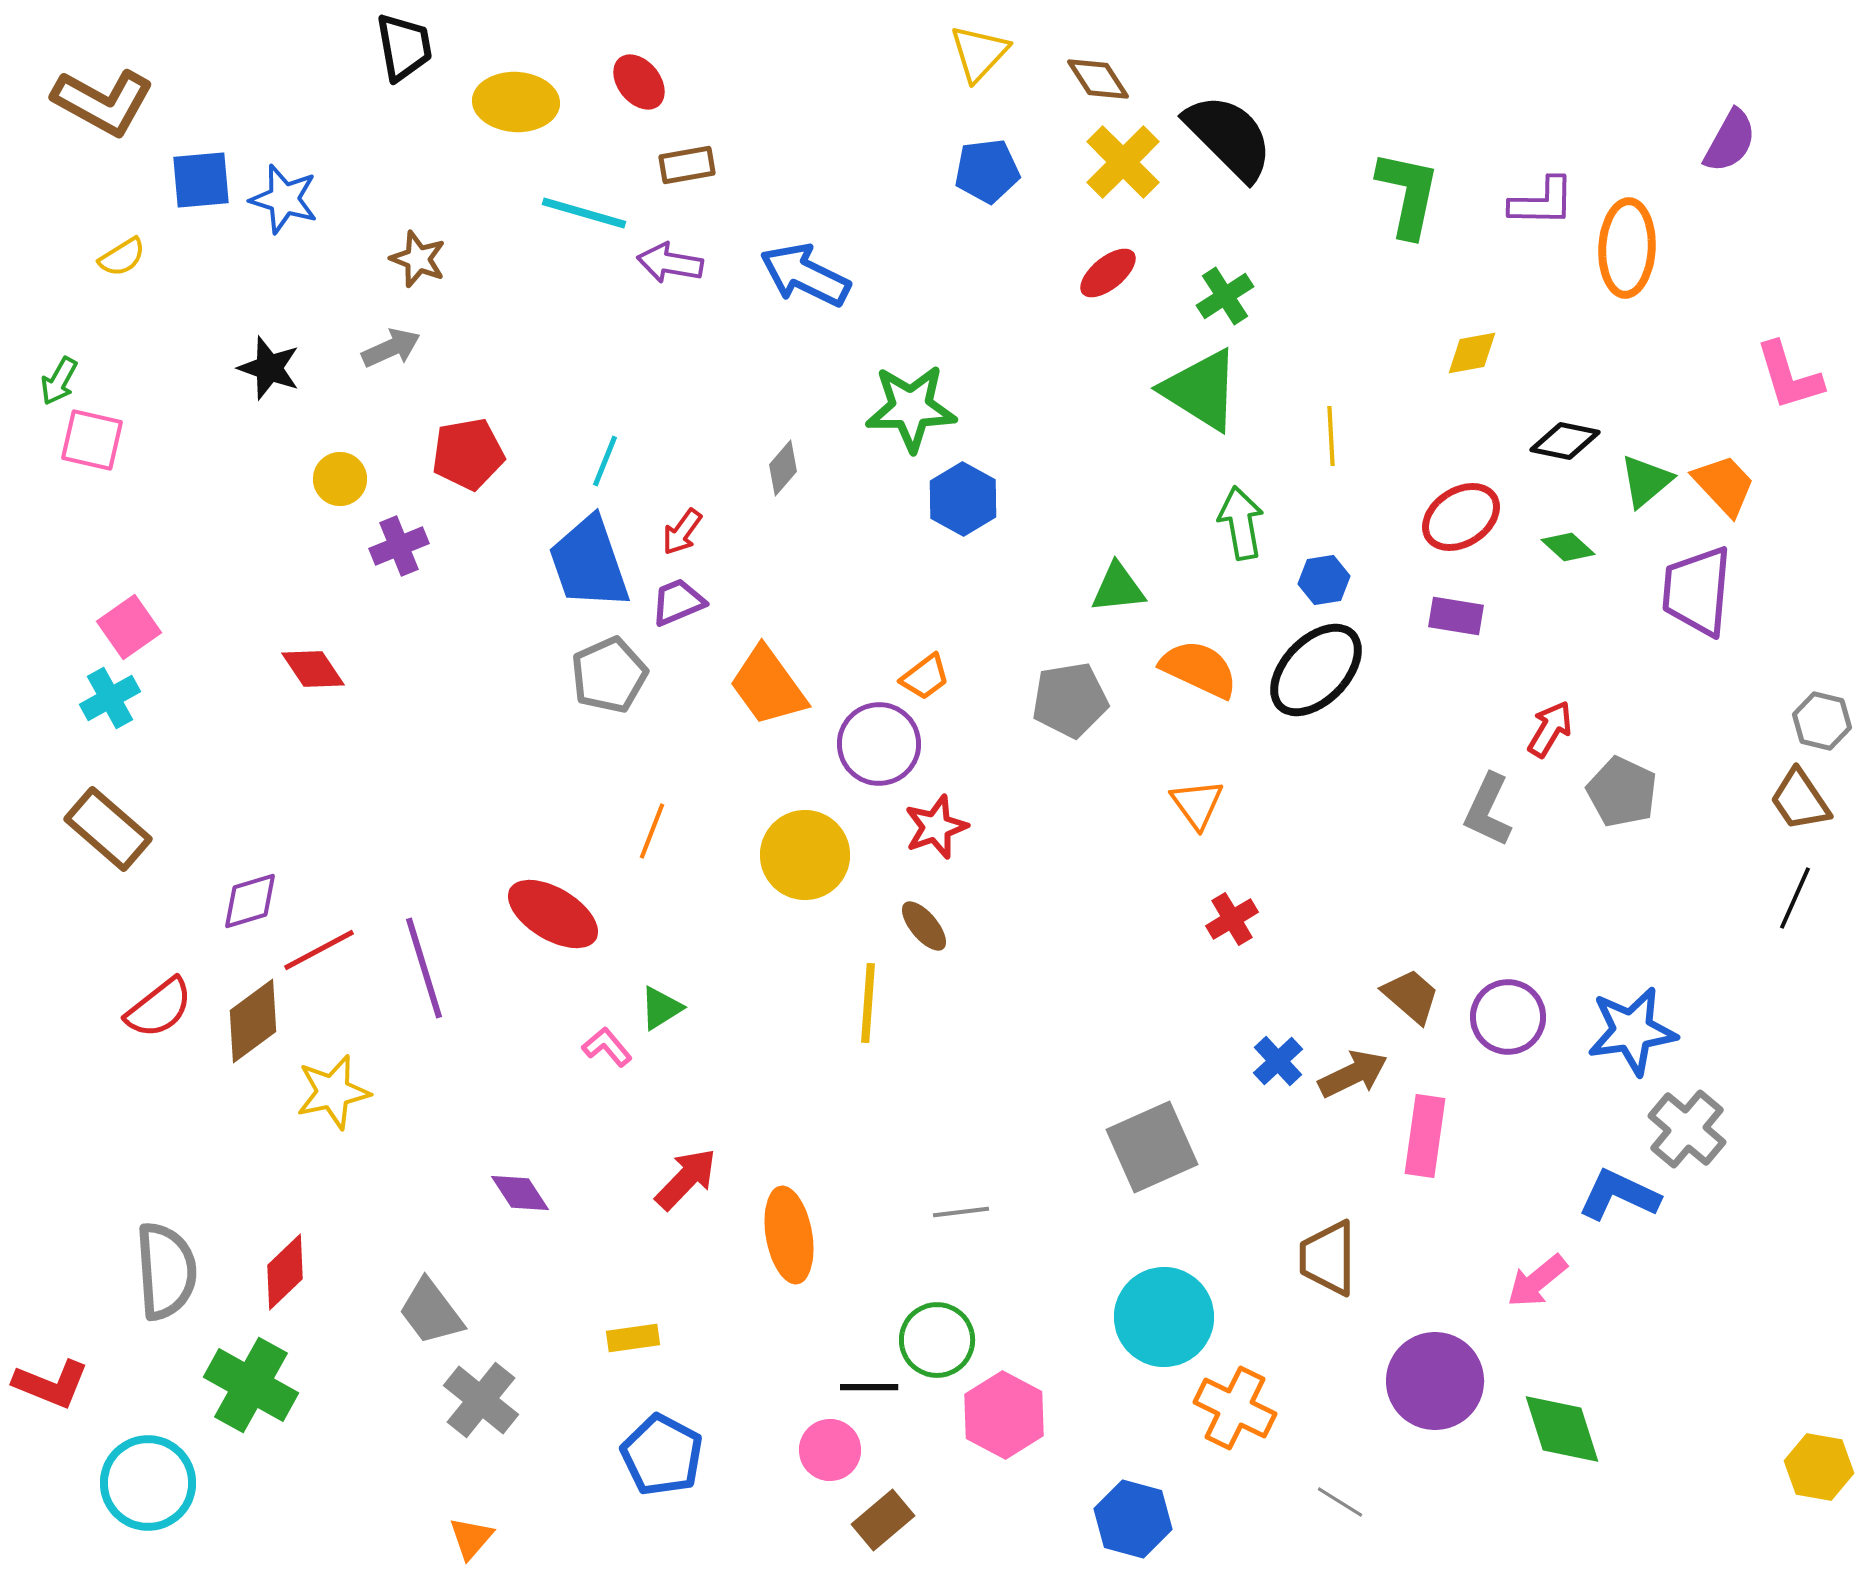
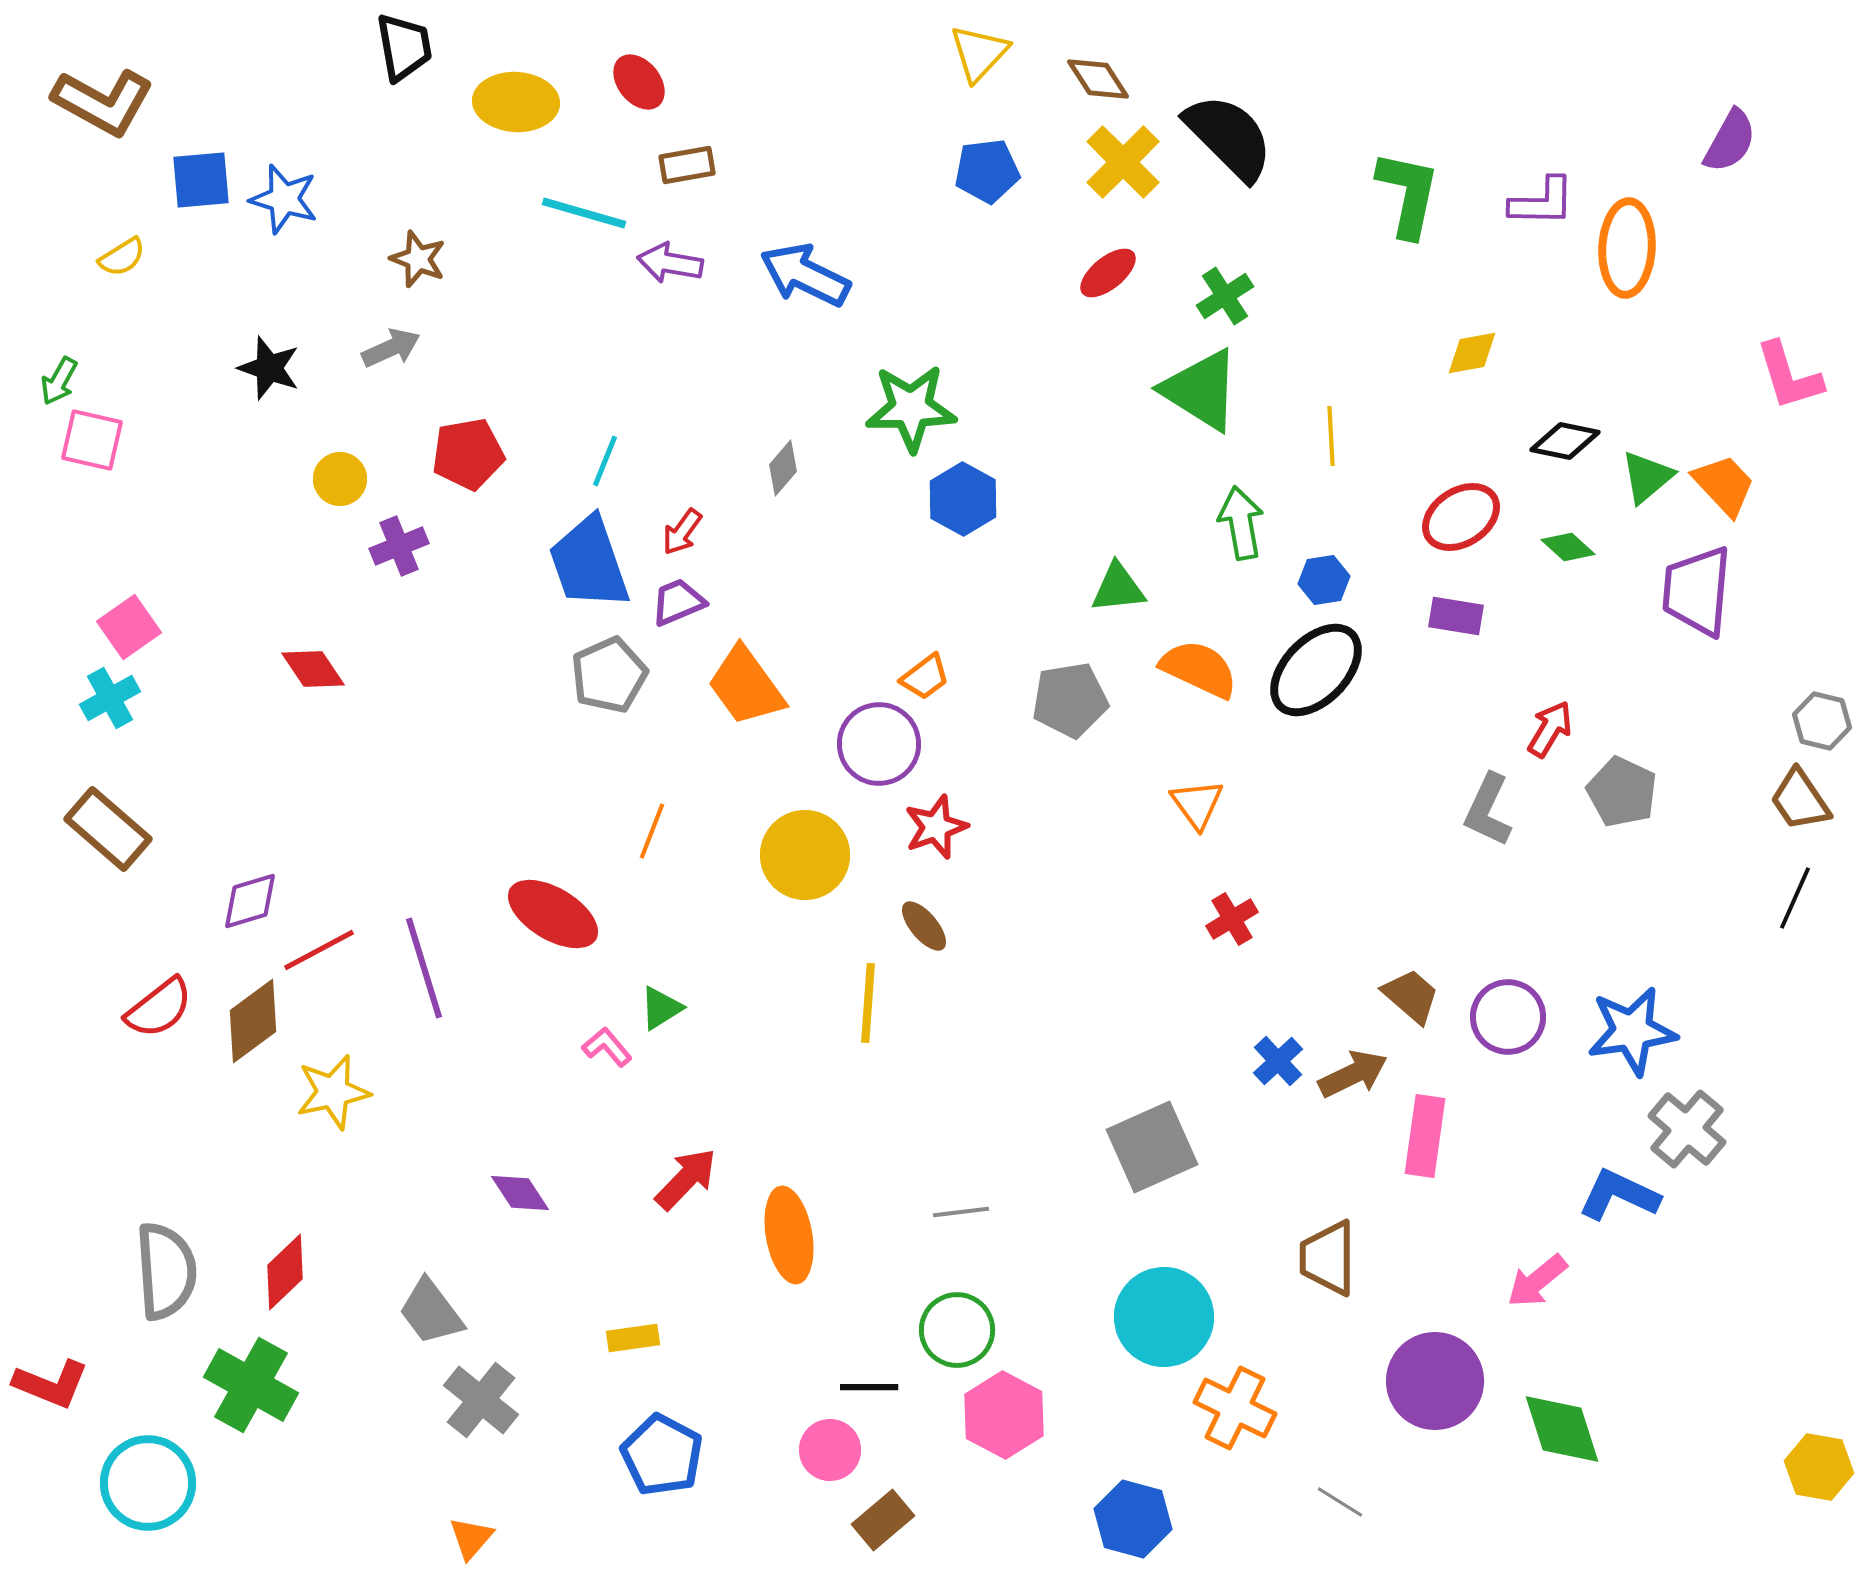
green triangle at (1646, 481): moved 1 px right, 4 px up
orange trapezoid at (768, 686): moved 22 px left
green circle at (937, 1340): moved 20 px right, 10 px up
